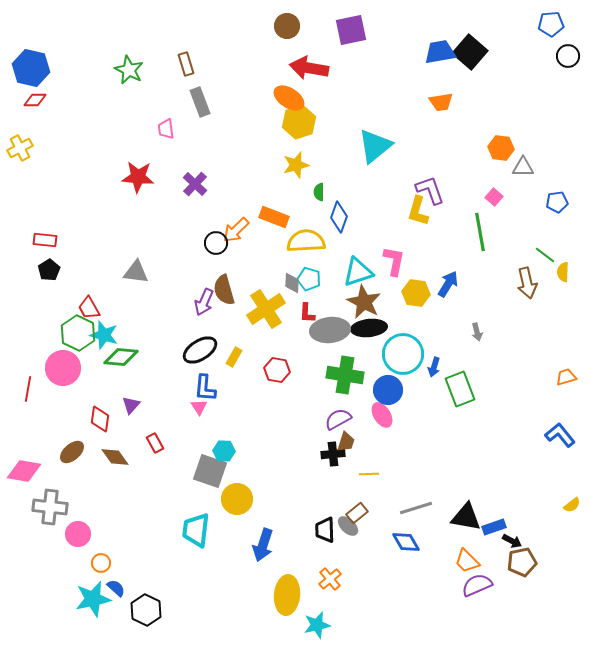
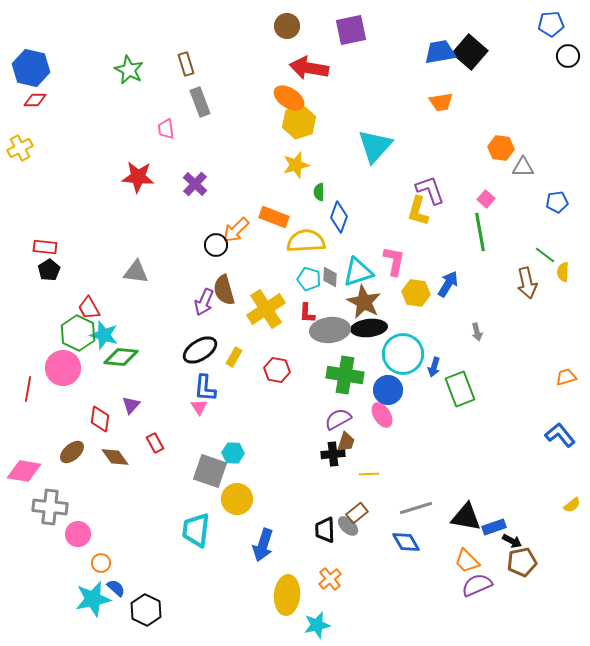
cyan triangle at (375, 146): rotated 9 degrees counterclockwise
pink square at (494, 197): moved 8 px left, 2 px down
red rectangle at (45, 240): moved 7 px down
black circle at (216, 243): moved 2 px down
gray diamond at (292, 283): moved 38 px right, 6 px up
cyan hexagon at (224, 451): moved 9 px right, 2 px down
